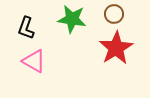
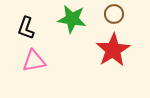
red star: moved 3 px left, 2 px down
pink triangle: rotated 40 degrees counterclockwise
